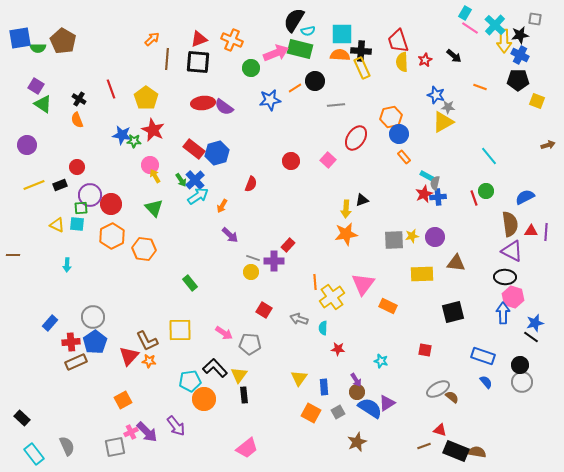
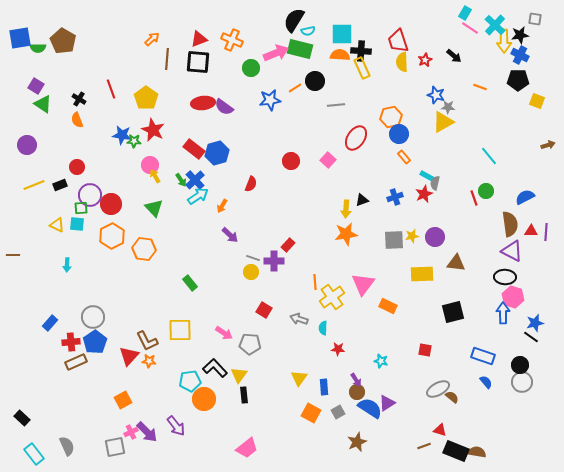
blue cross at (438, 197): moved 43 px left; rotated 14 degrees counterclockwise
